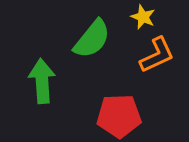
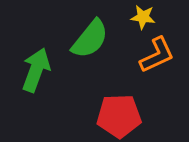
yellow star: rotated 15 degrees counterclockwise
green semicircle: moved 2 px left
green arrow: moved 6 px left, 11 px up; rotated 24 degrees clockwise
